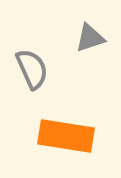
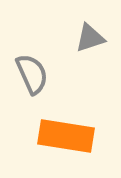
gray semicircle: moved 5 px down
